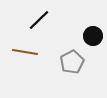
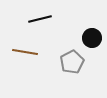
black line: moved 1 px right, 1 px up; rotated 30 degrees clockwise
black circle: moved 1 px left, 2 px down
